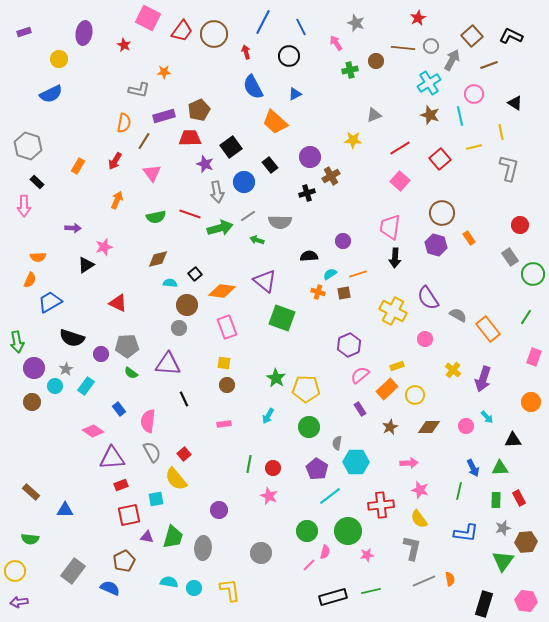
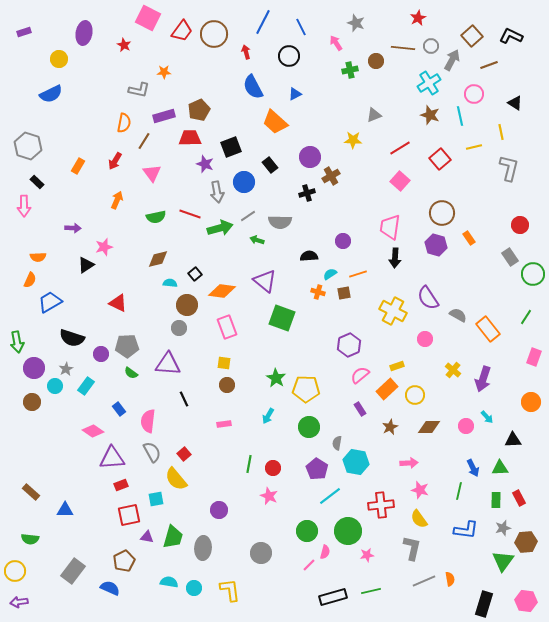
black square at (231, 147): rotated 15 degrees clockwise
cyan hexagon at (356, 462): rotated 10 degrees clockwise
blue L-shape at (466, 533): moved 3 px up
